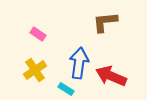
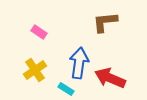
pink rectangle: moved 1 px right, 2 px up
red arrow: moved 1 px left, 2 px down
